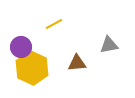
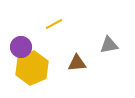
yellow hexagon: rotated 12 degrees clockwise
